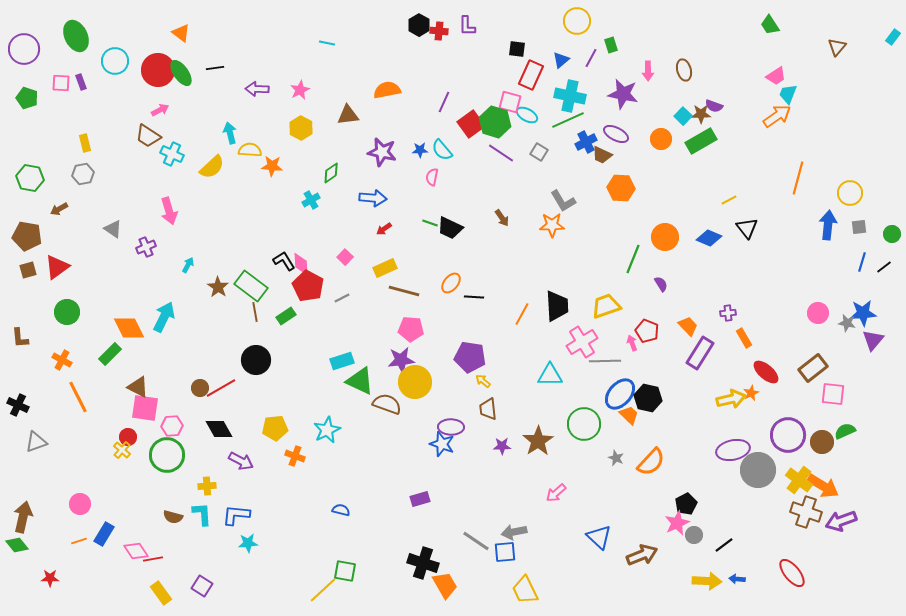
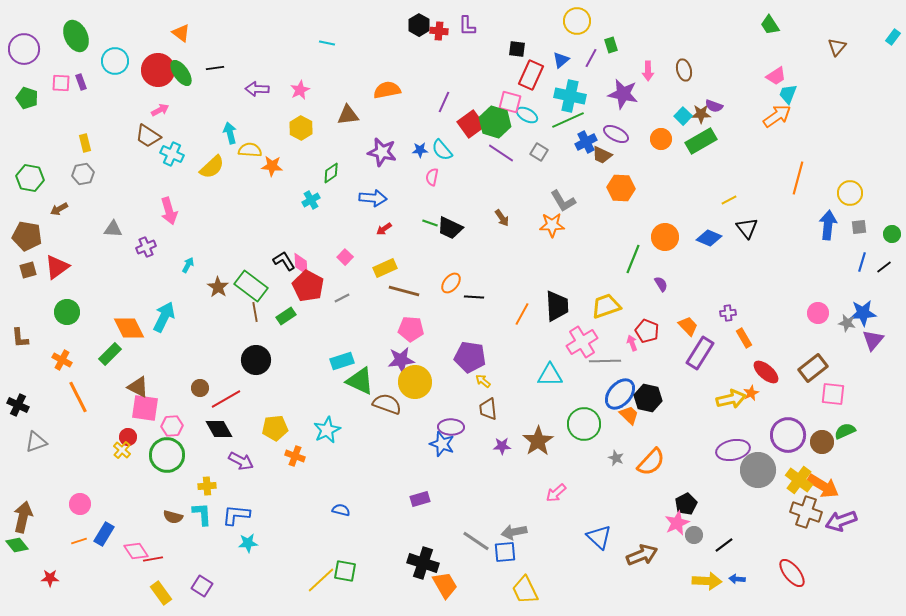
gray triangle at (113, 229): rotated 30 degrees counterclockwise
red line at (221, 388): moved 5 px right, 11 px down
yellow line at (323, 590): moved 2 px left, 10 px up
